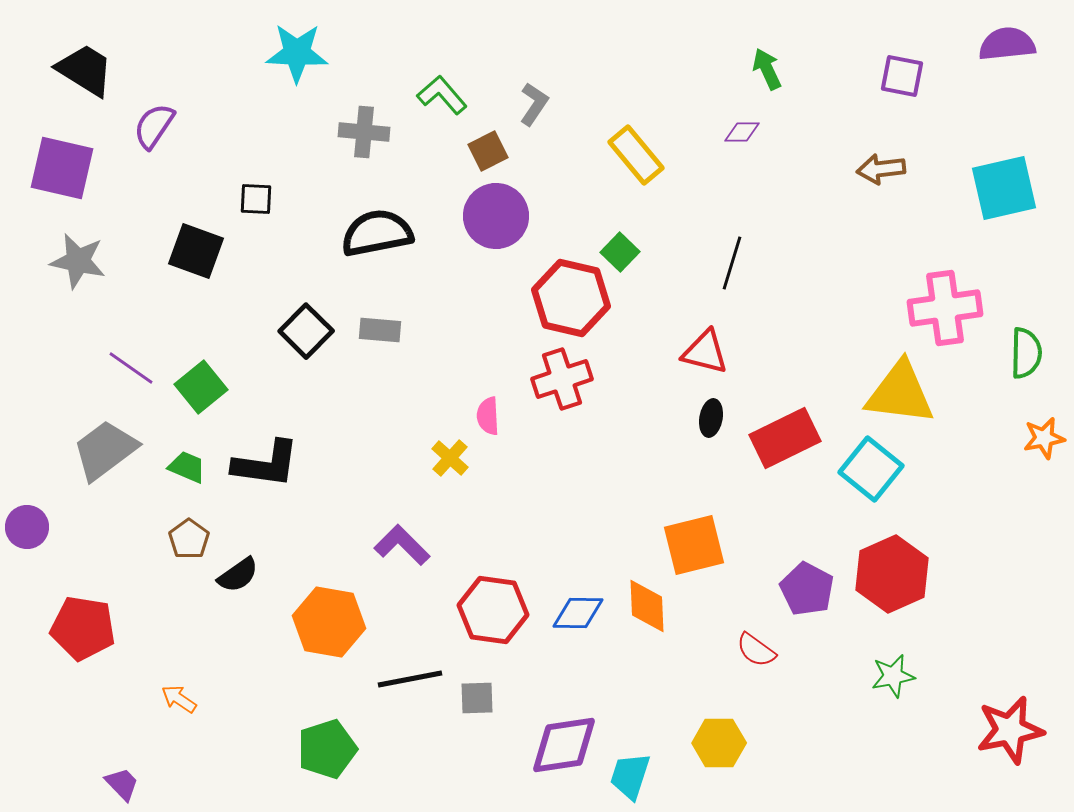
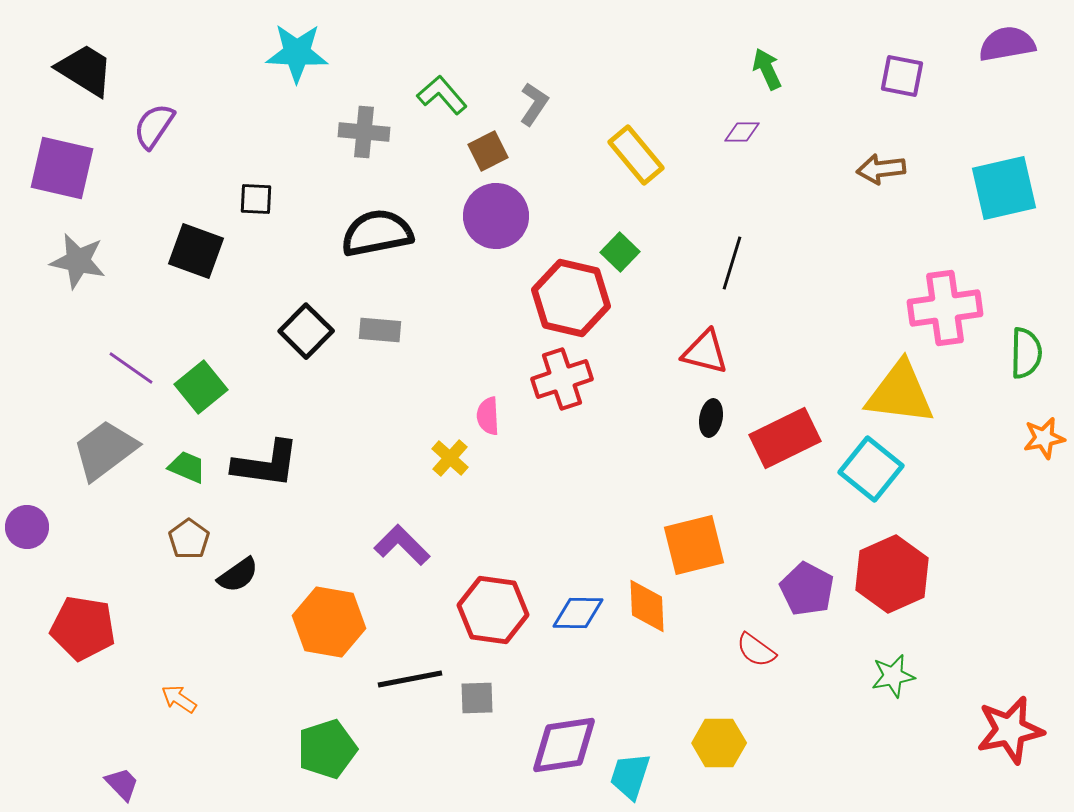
purple semicircle at (1007, 44): rotated 4 degrees counterclockwise
